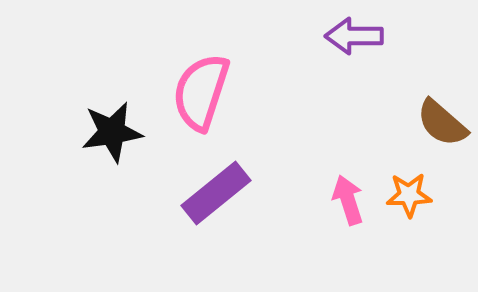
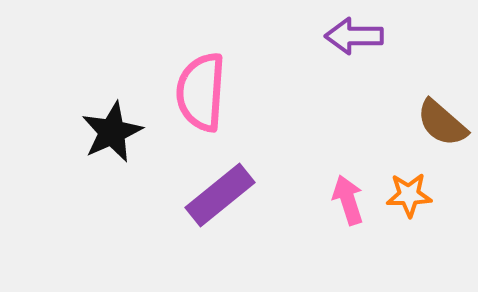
pink semicircle: rotated 14 degrees counterclockwise
black star: rotated 16 degrees counterclockwise
purple rectangle: moved 4 px right, 2 px down
